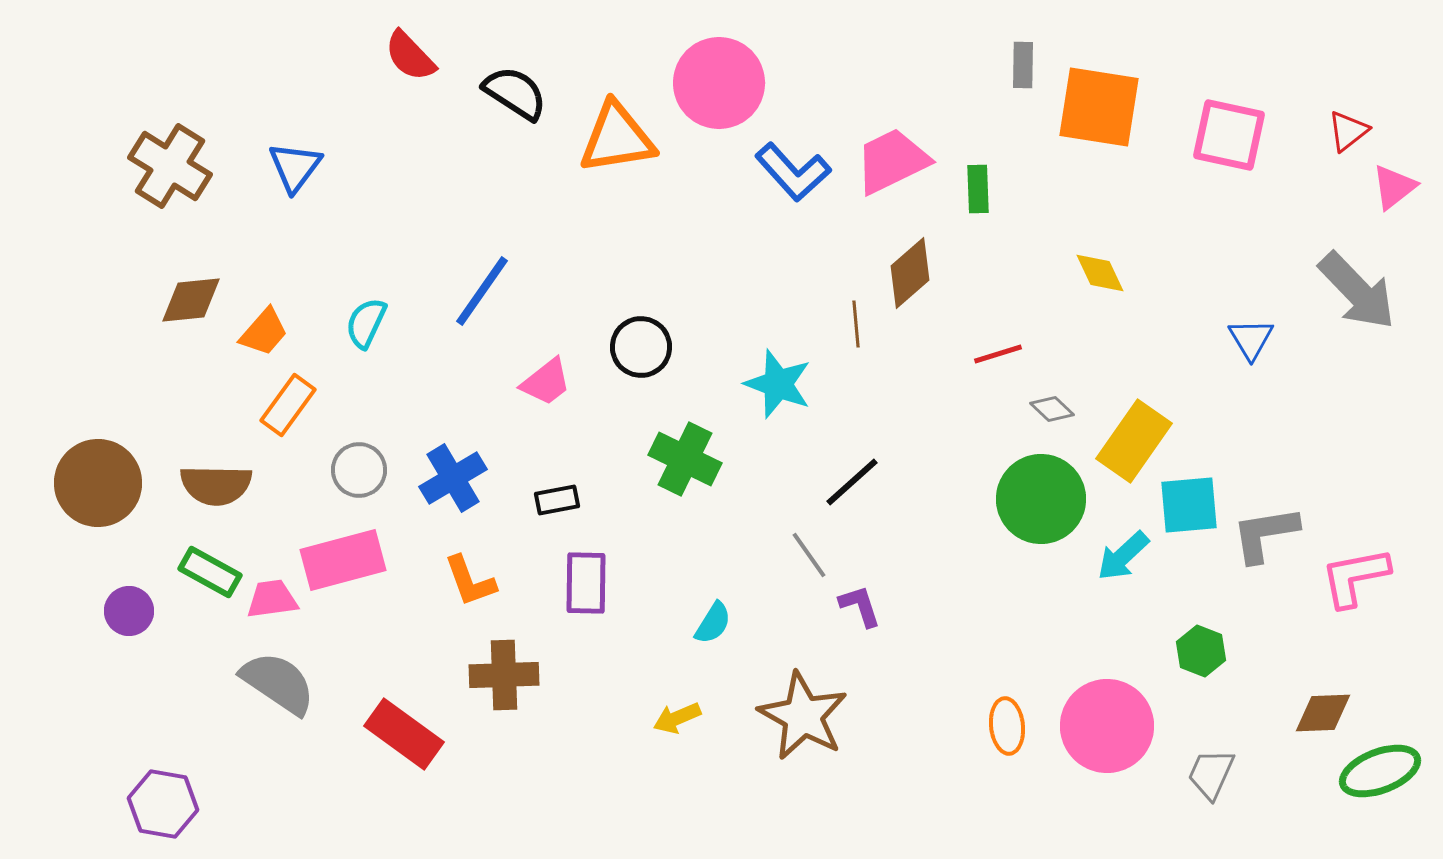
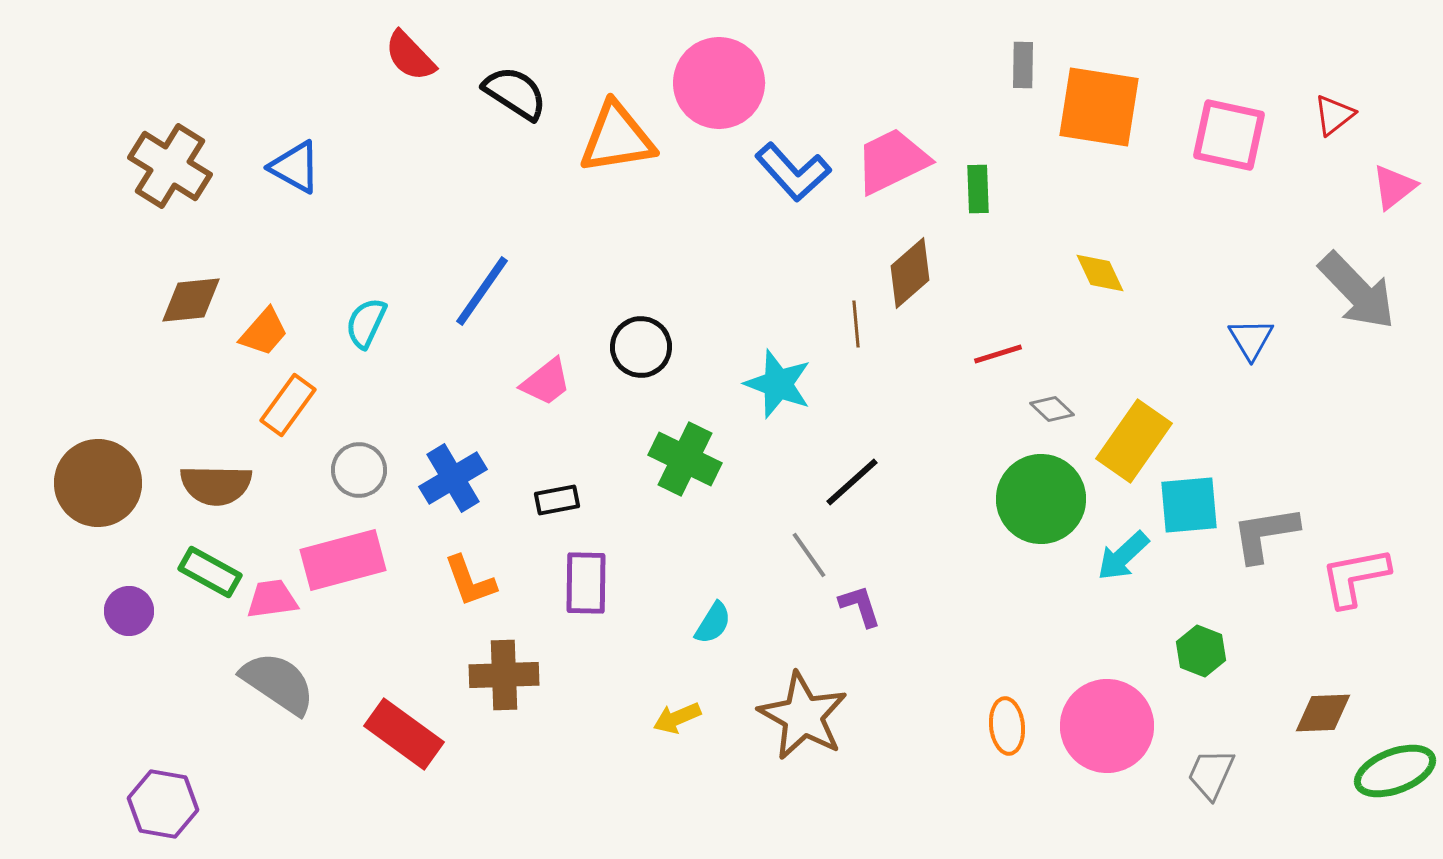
red triangle at (1348, 131): moved 14 px left, 16 px up
blue triangle at (295, 167): rotated 38 degrees counterclockwise
green ellipse at (1380, 771): moved 15 px right
